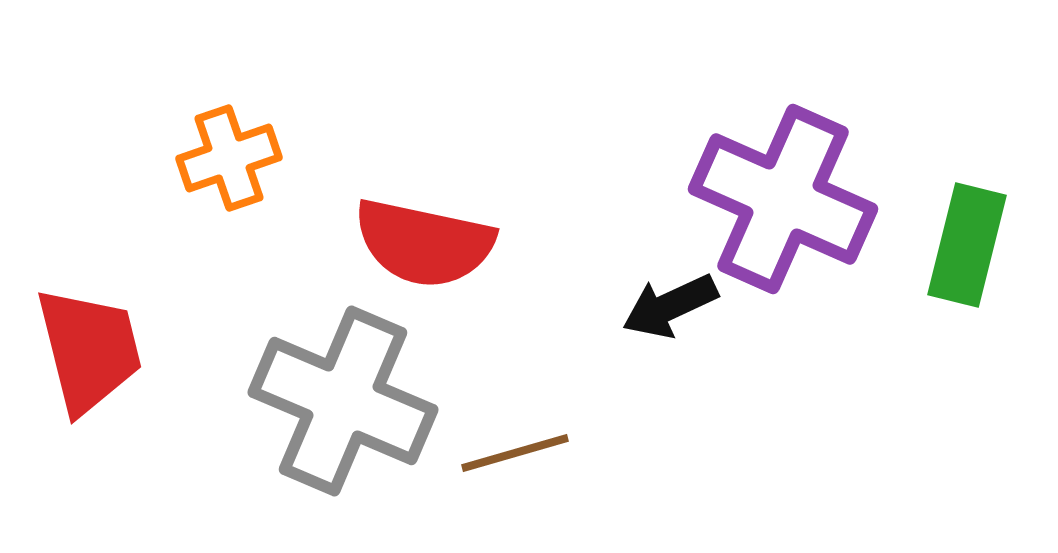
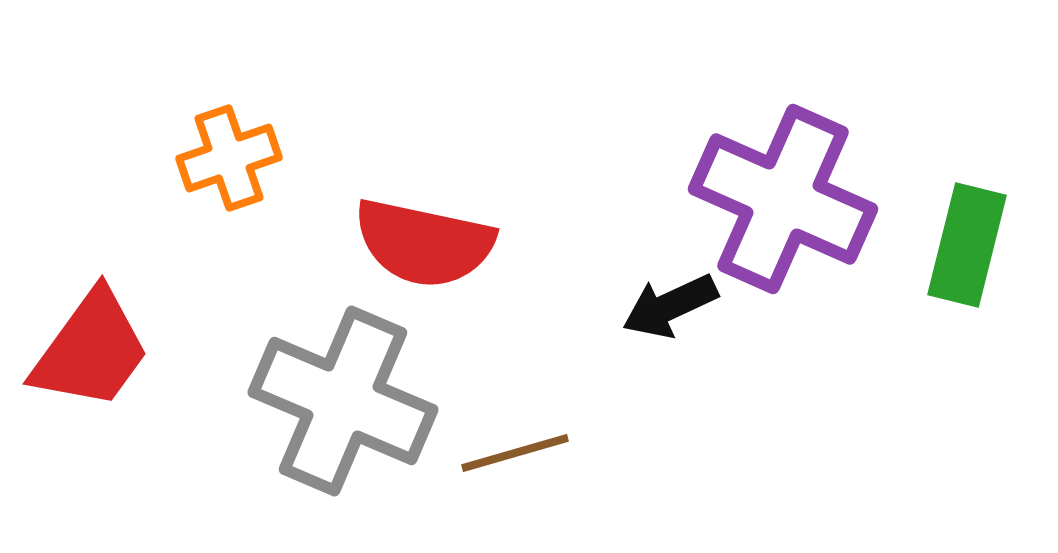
red trapezoid: moved 2 px right; rotated 50 degrees clockwise
